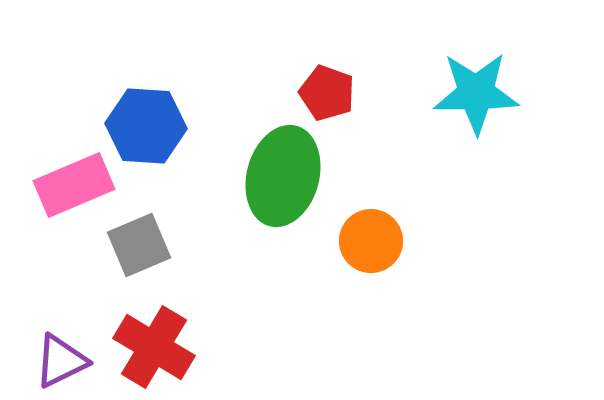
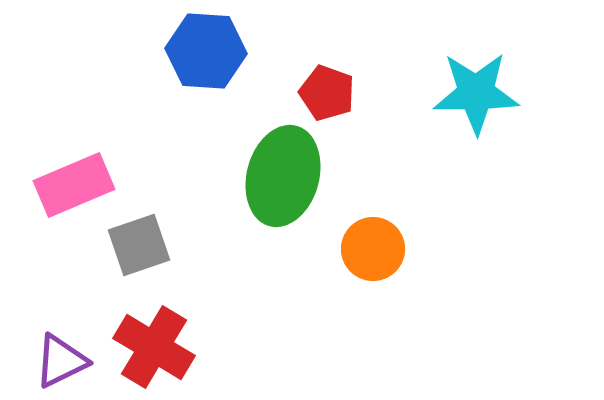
blue hexagon: moved 60 px right, 75 px up
orange circle: moved 2 px right, 8 px down
gray square: rotated 4 degrees clockwise
